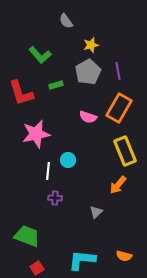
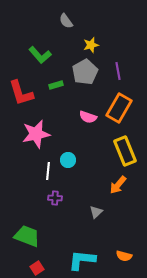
gray pentagon: moved 3 px left
